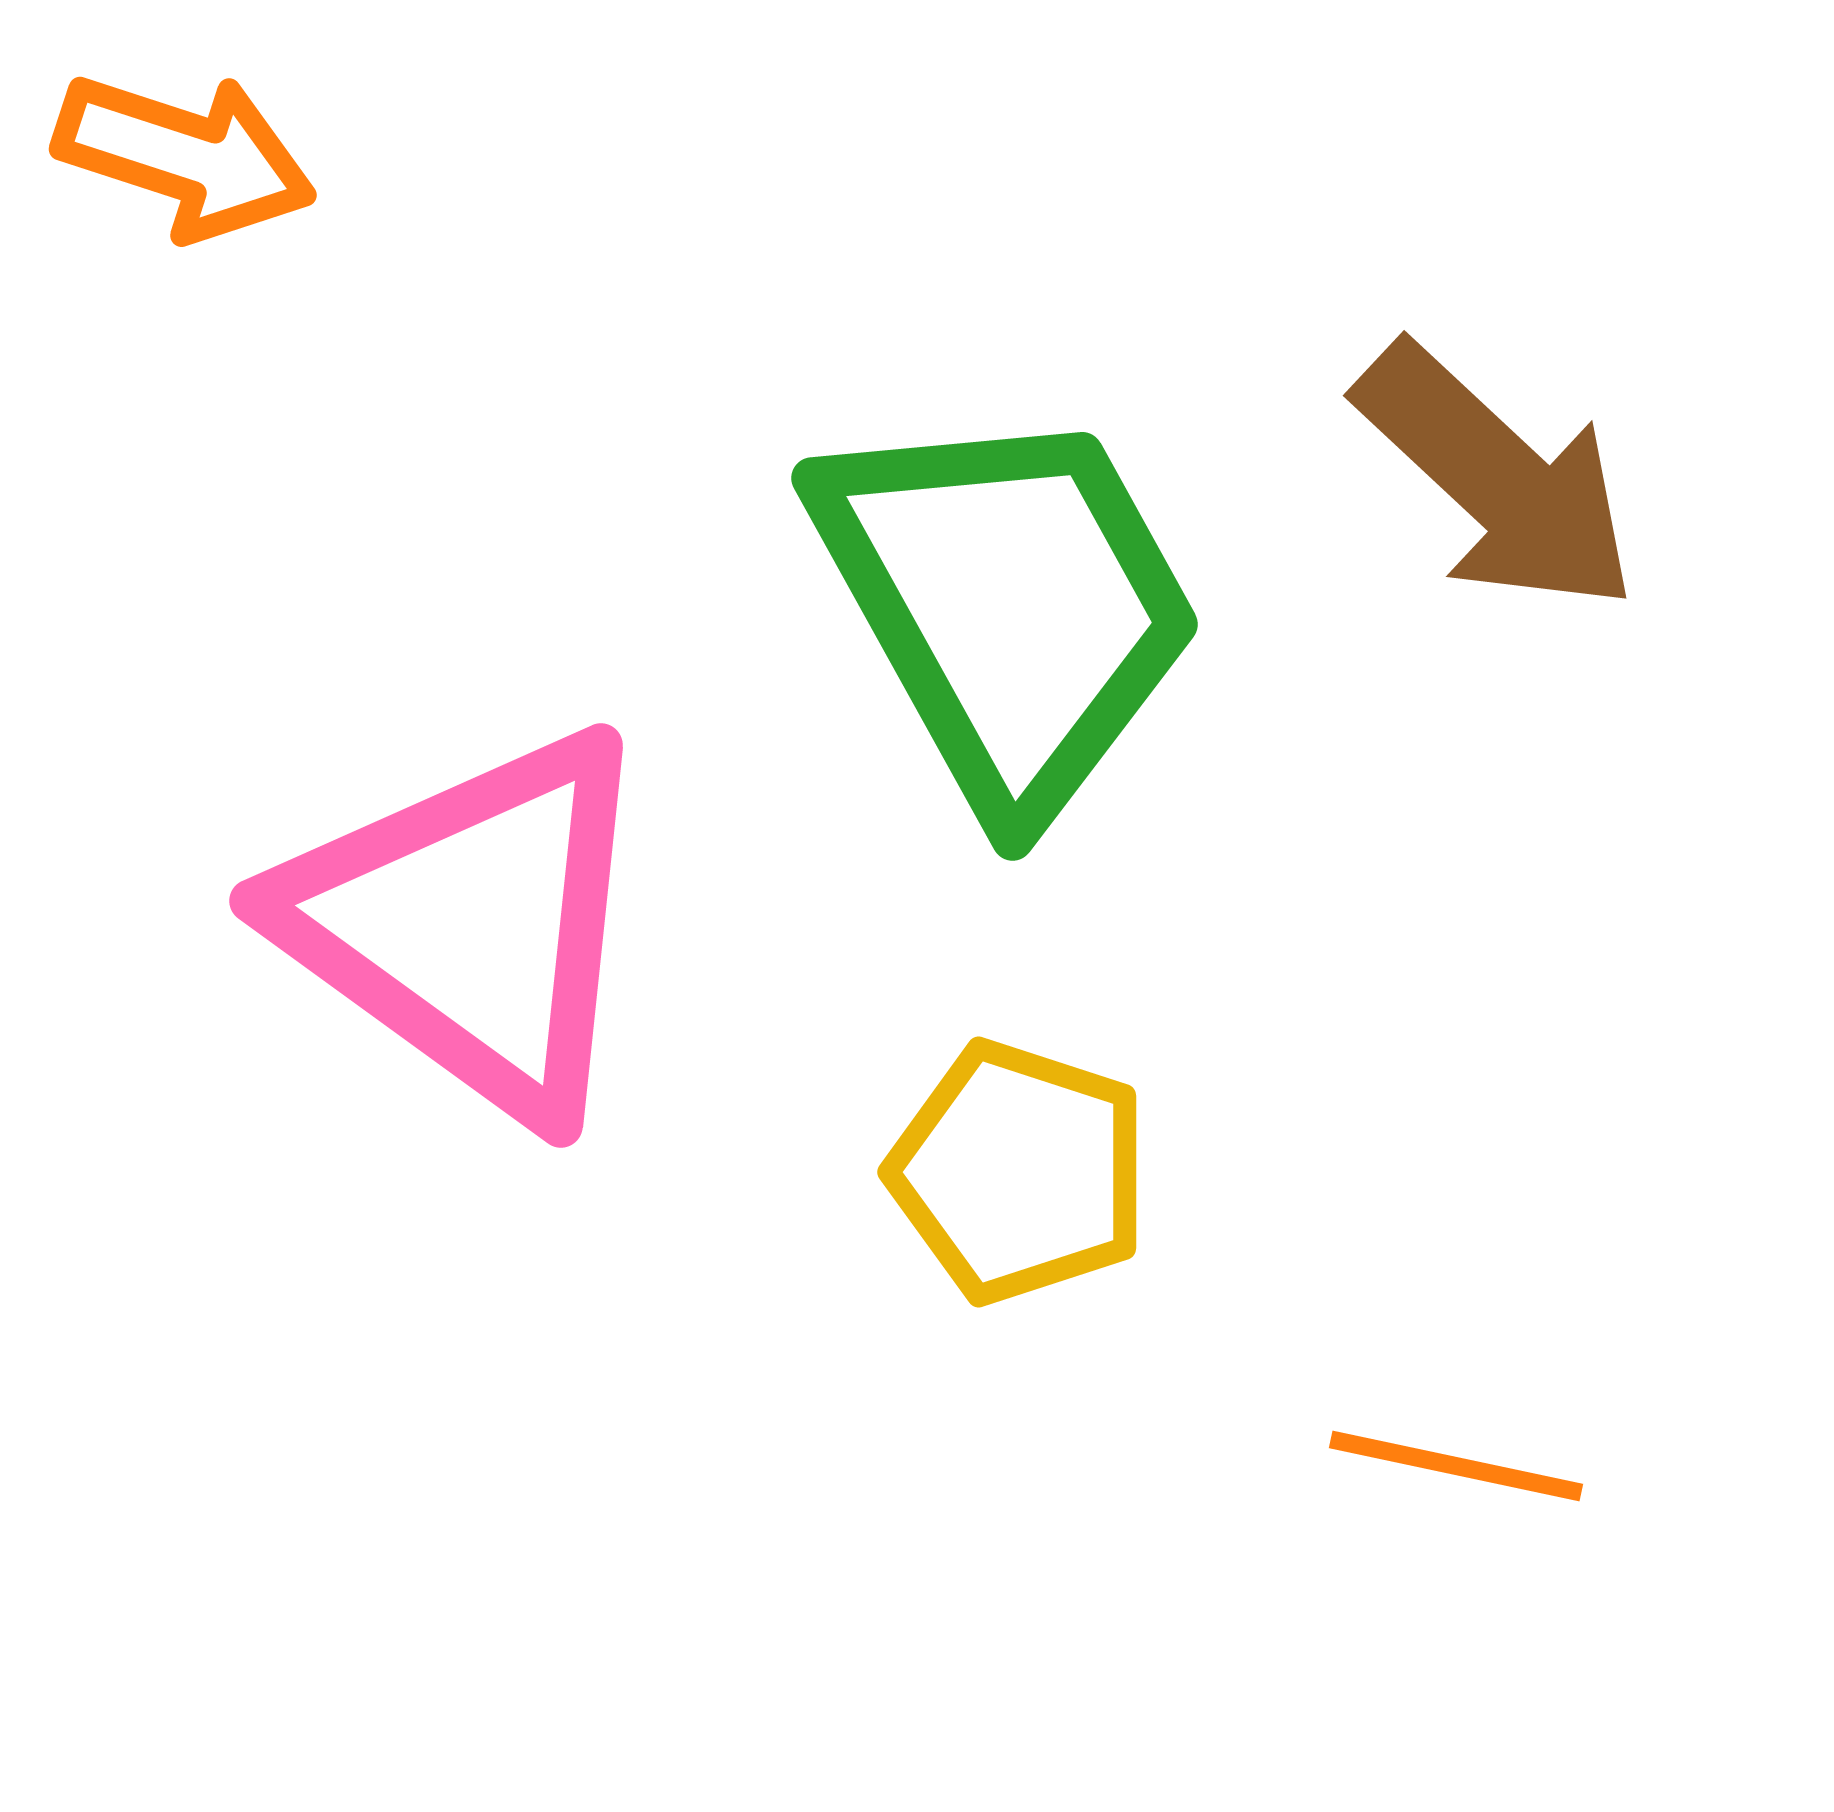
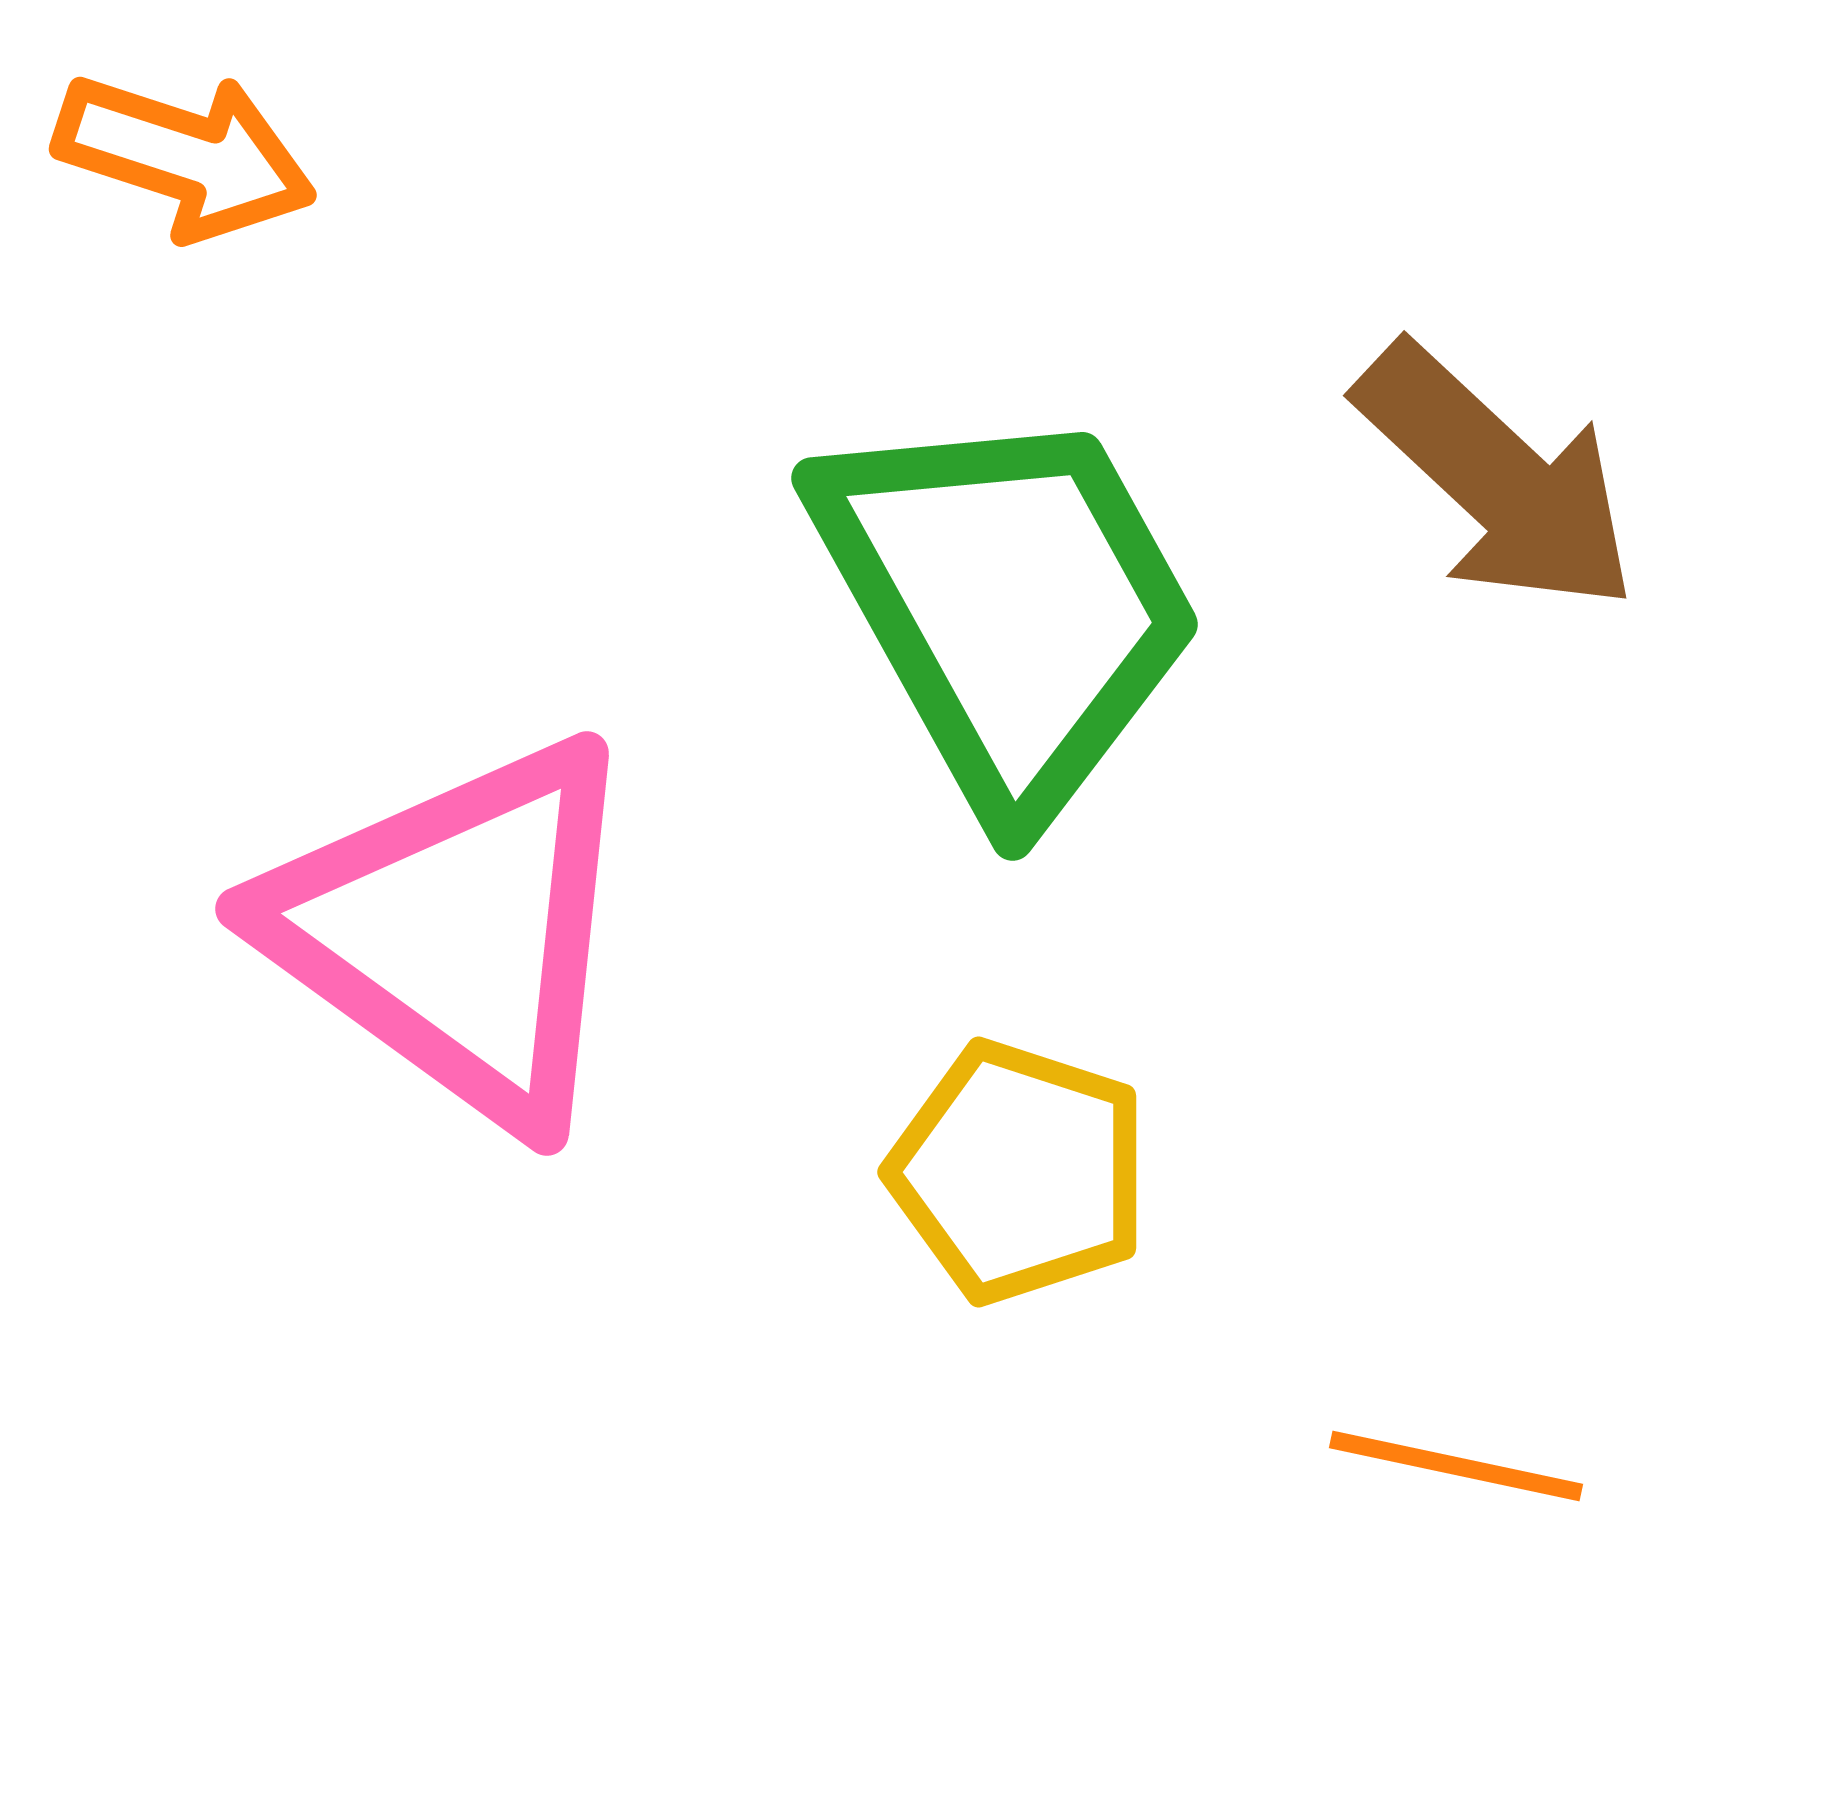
pink triangle: moved 14 px left, 8 px down
